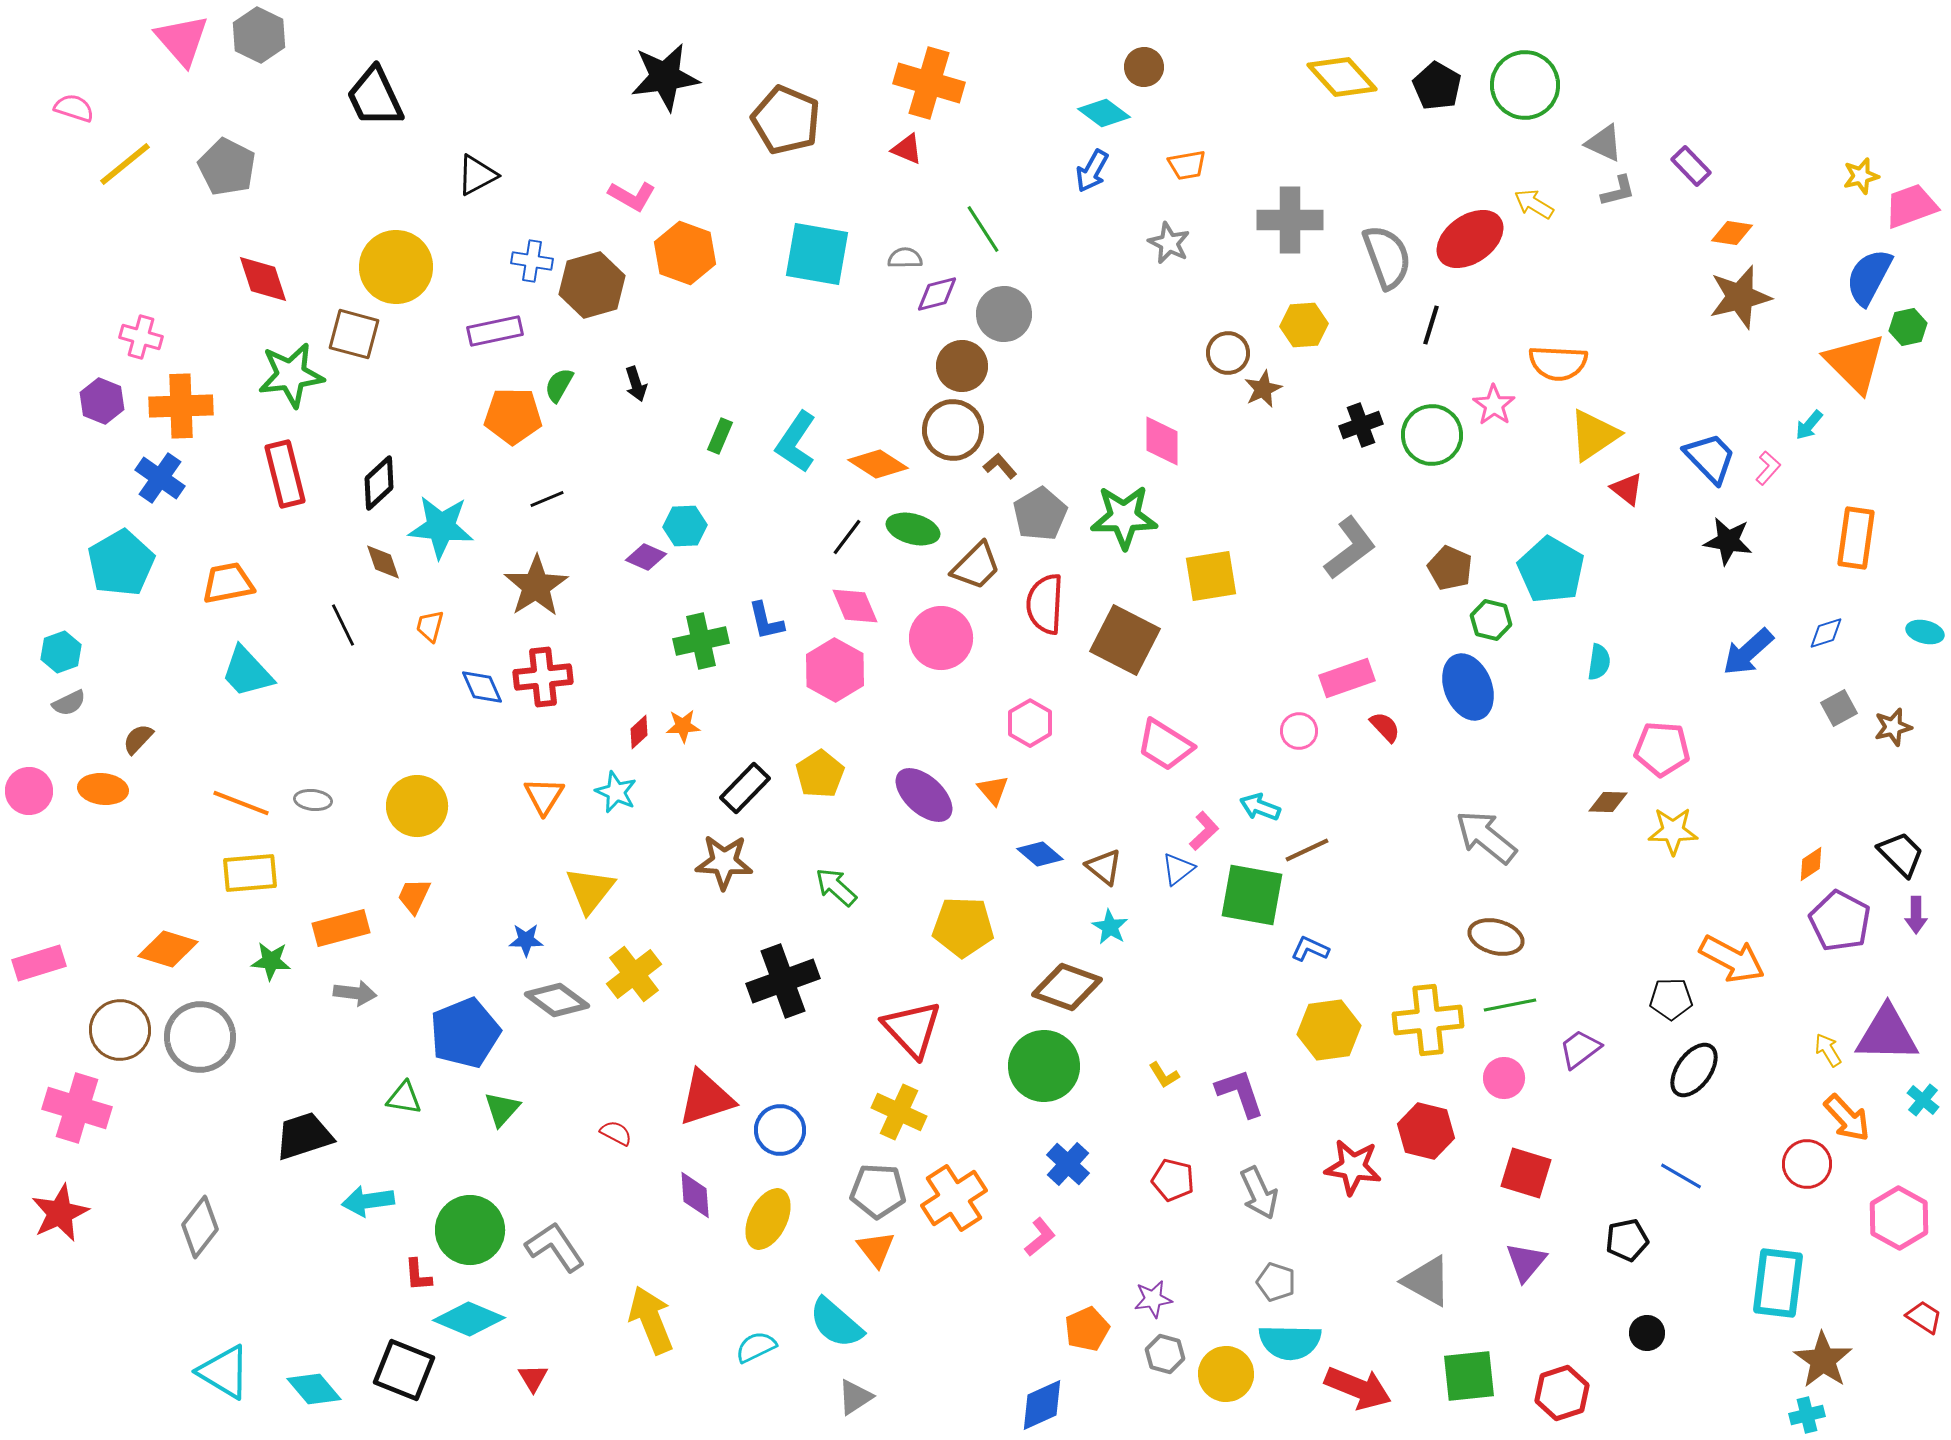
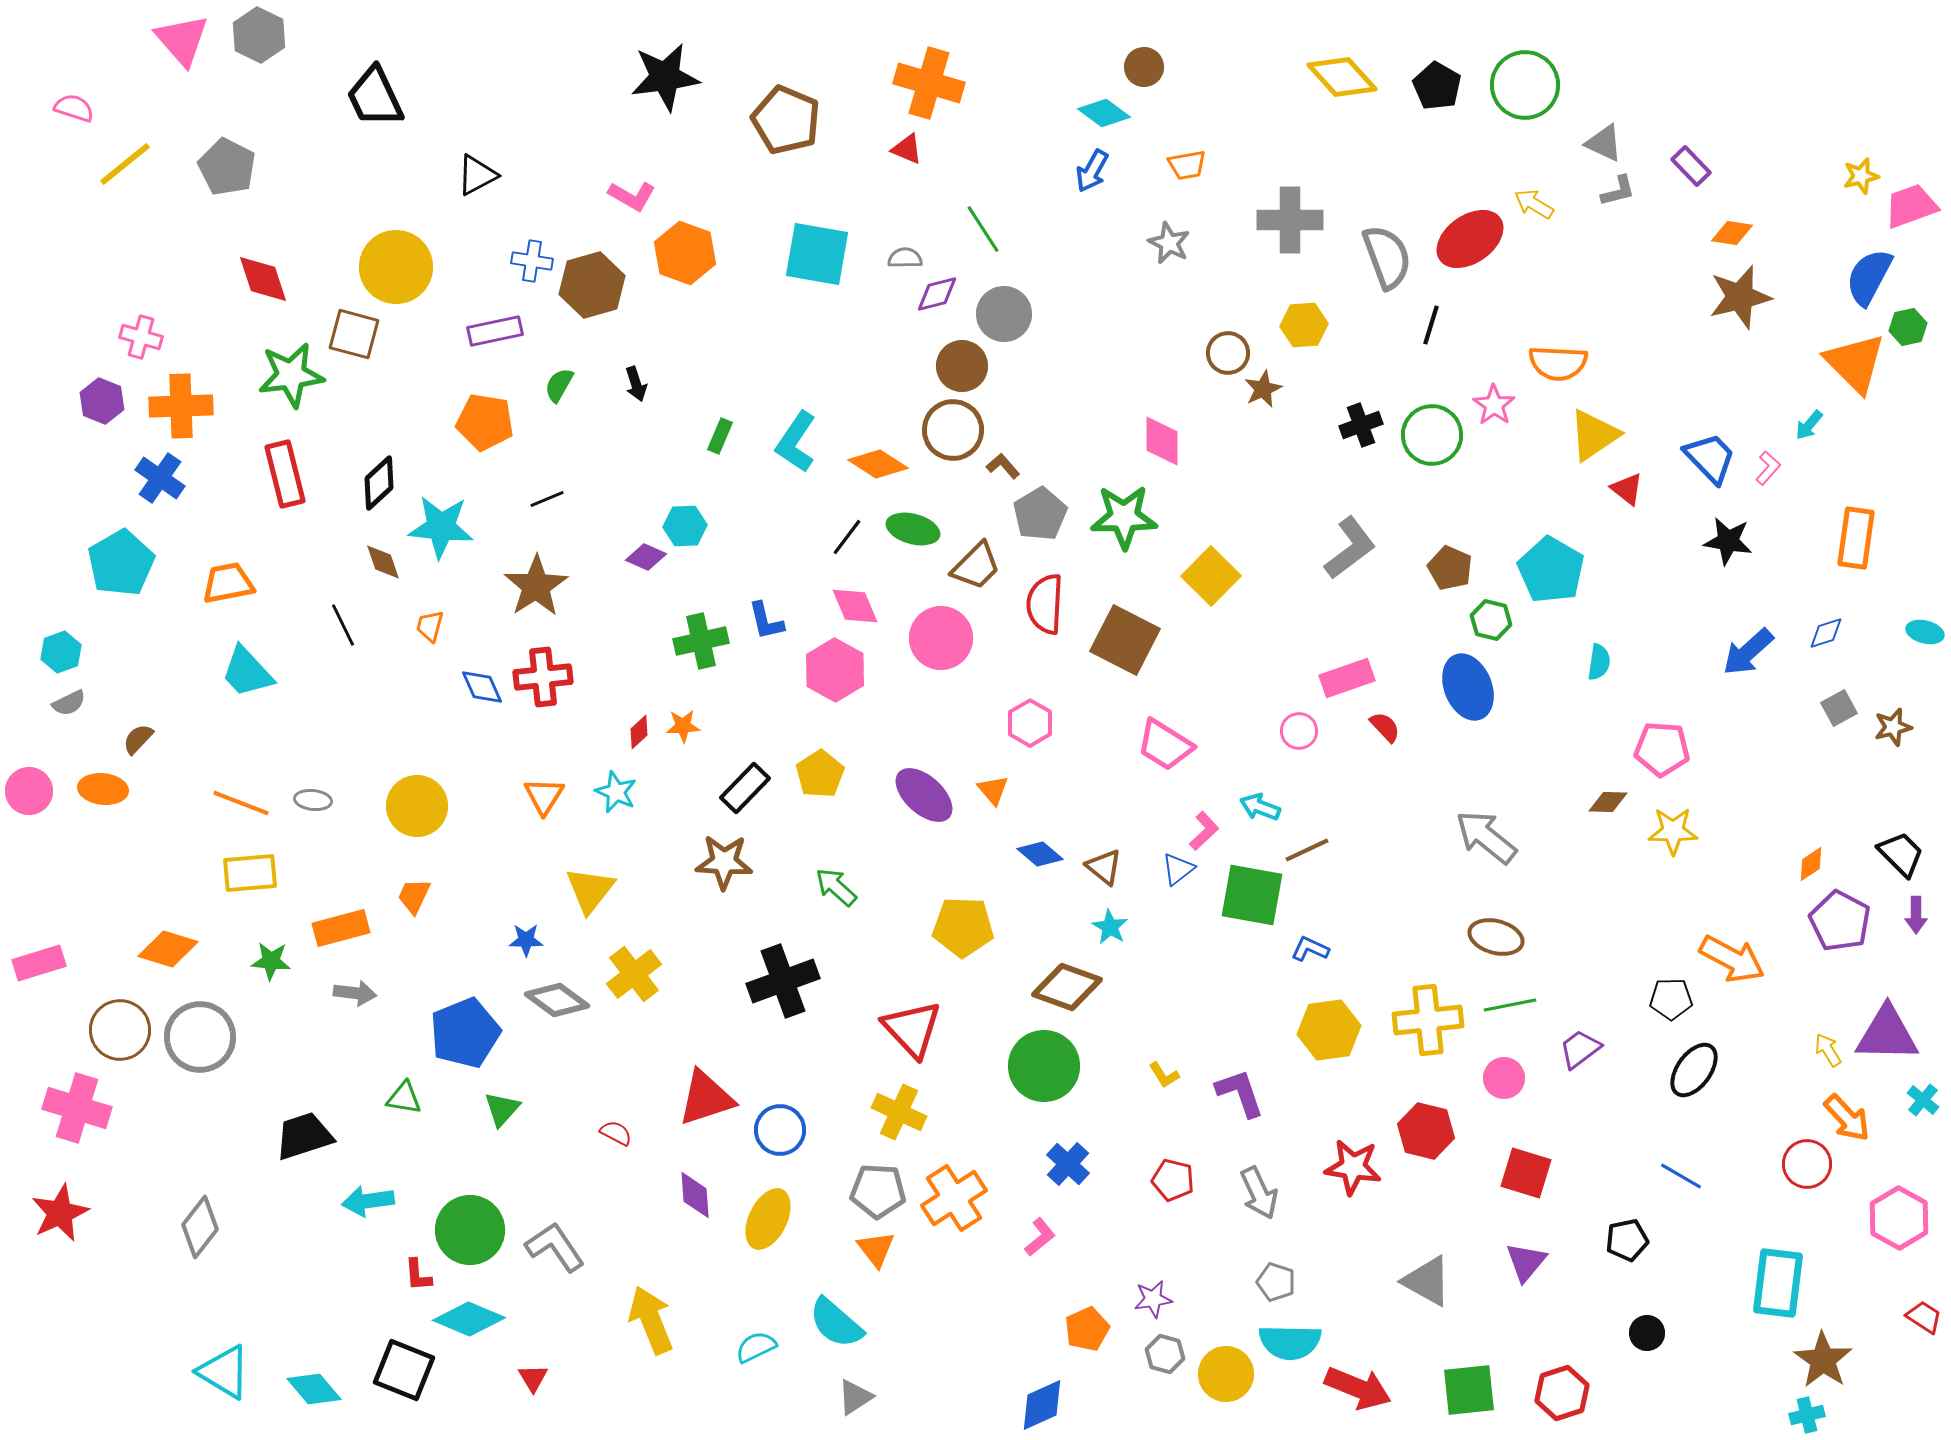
orange pentagon at (513, 416): moved 28 px left, 6 px down; rotated 8 degrees clockwise
brown L-shape at (1000, 466): moved 3 px right
yellow square at (1211, 576): rotated 36 degrees counterclockwise
green square at (1469, 1376): moved 14 px down
